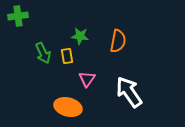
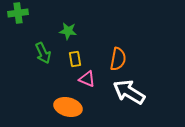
green cross: moved 3 px up
green star: moved 12 px left, 5 px up
orange semicircle: moved 18 px down
yellow rectangle: moved 8 px right, 3 px down
pink triangle: rotated 42 degrees counterclockwise
white arrow: rotated 24 degrees counterclockwise
